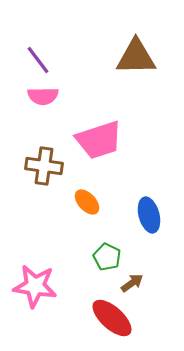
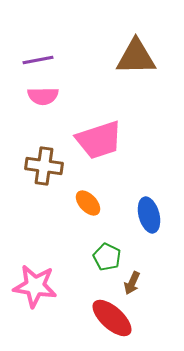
purple line: rotated 64 degrees counterclockwise
orange ellipse: moved 1 px right, 1 px down
brown arrow: rotated 150 degrees clockwise
